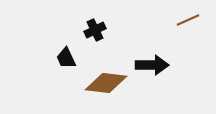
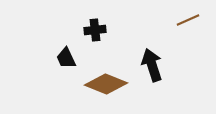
black cross: rotated 20 degrees clockwise
black arrow: rotated 108 degrees counterclockwise
brown diamond: moved 1 px down; rotated 15 degrees clockwise
